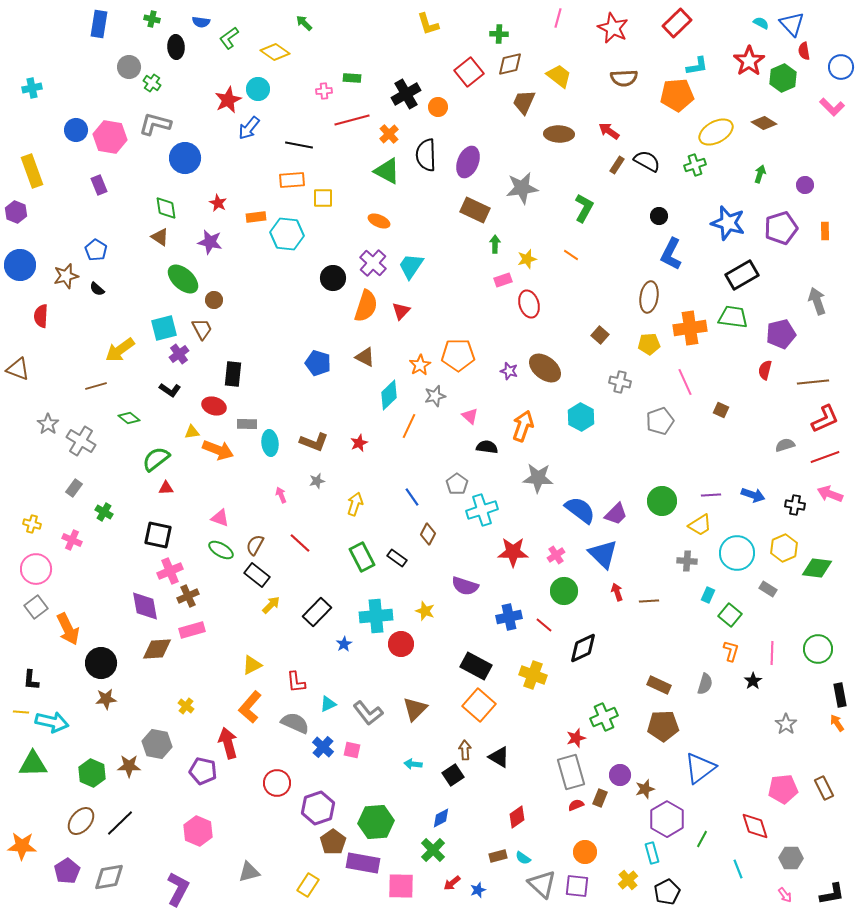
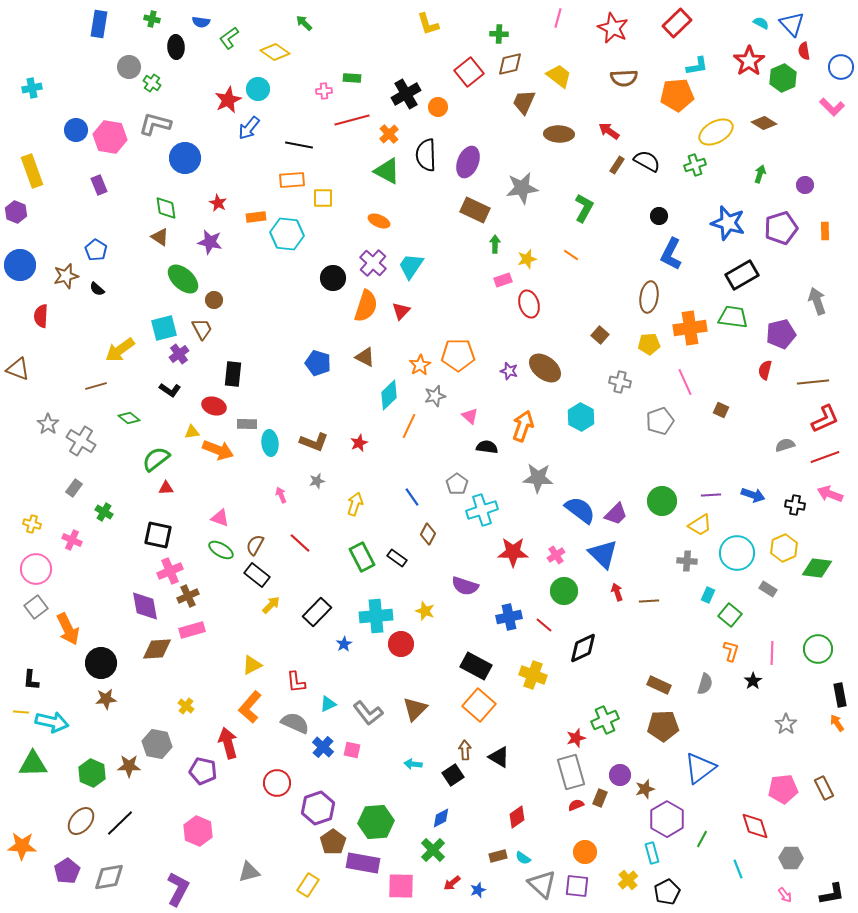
green cross at (604, 717): moved 1 px right, 3 px down
